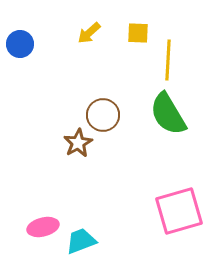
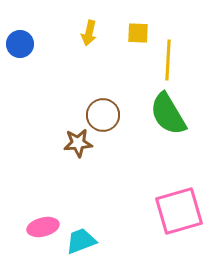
yellow arrow: rotated 35 degrees counterclockwise
brown star: rotated 24 degrees clockwise
